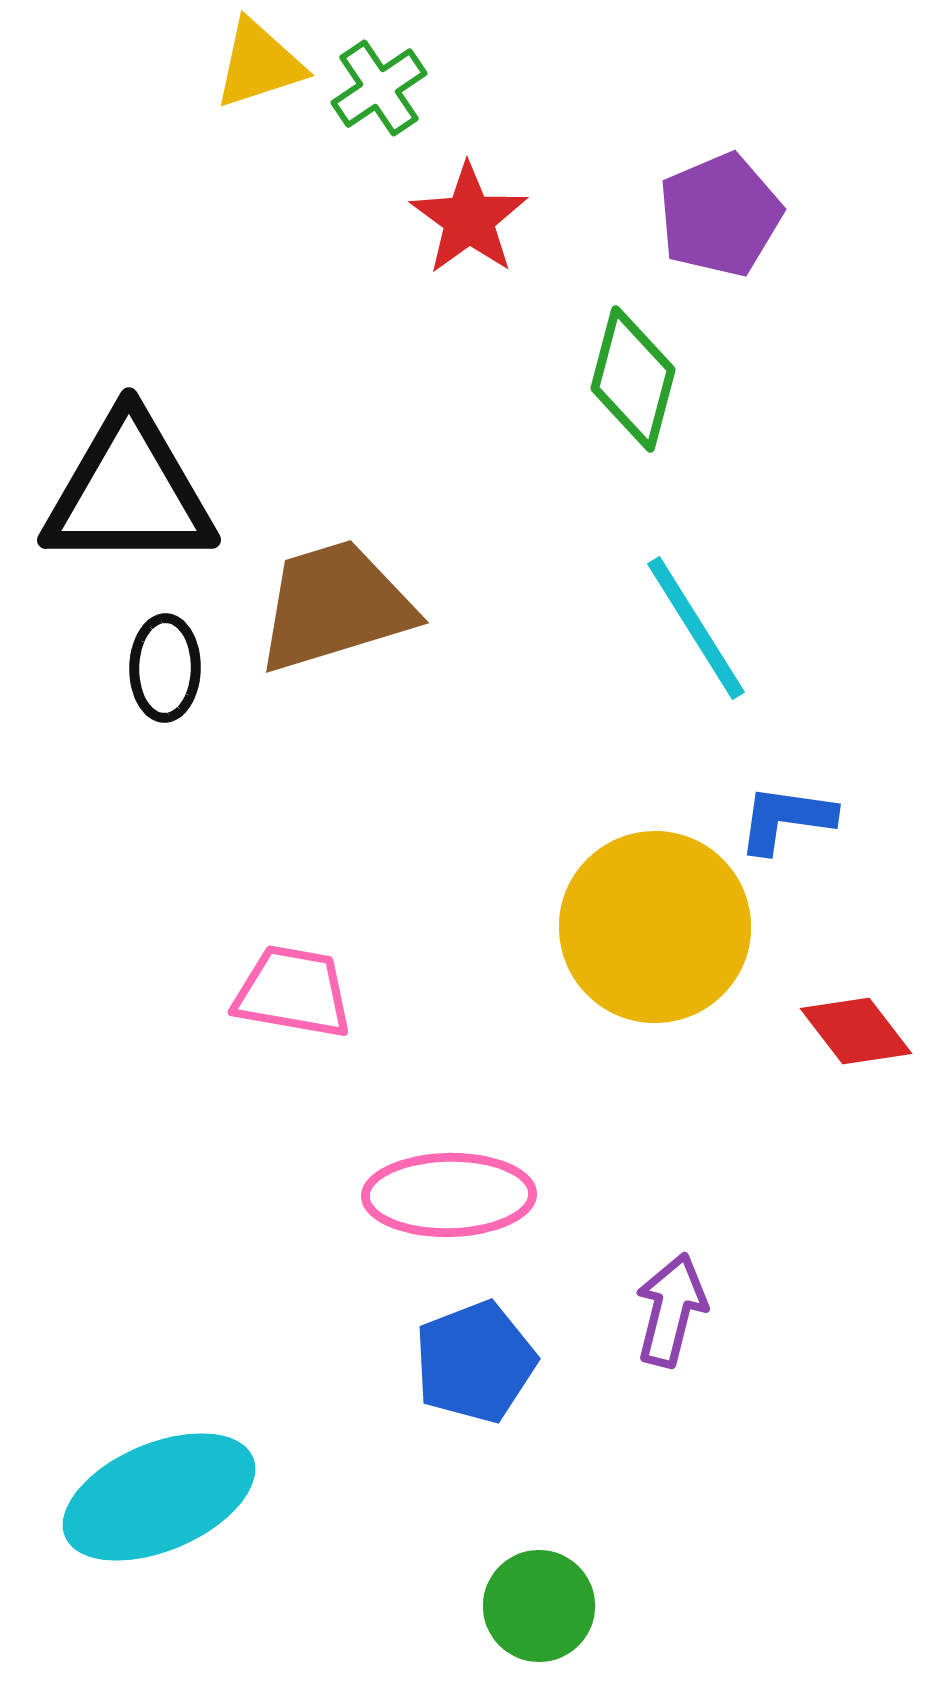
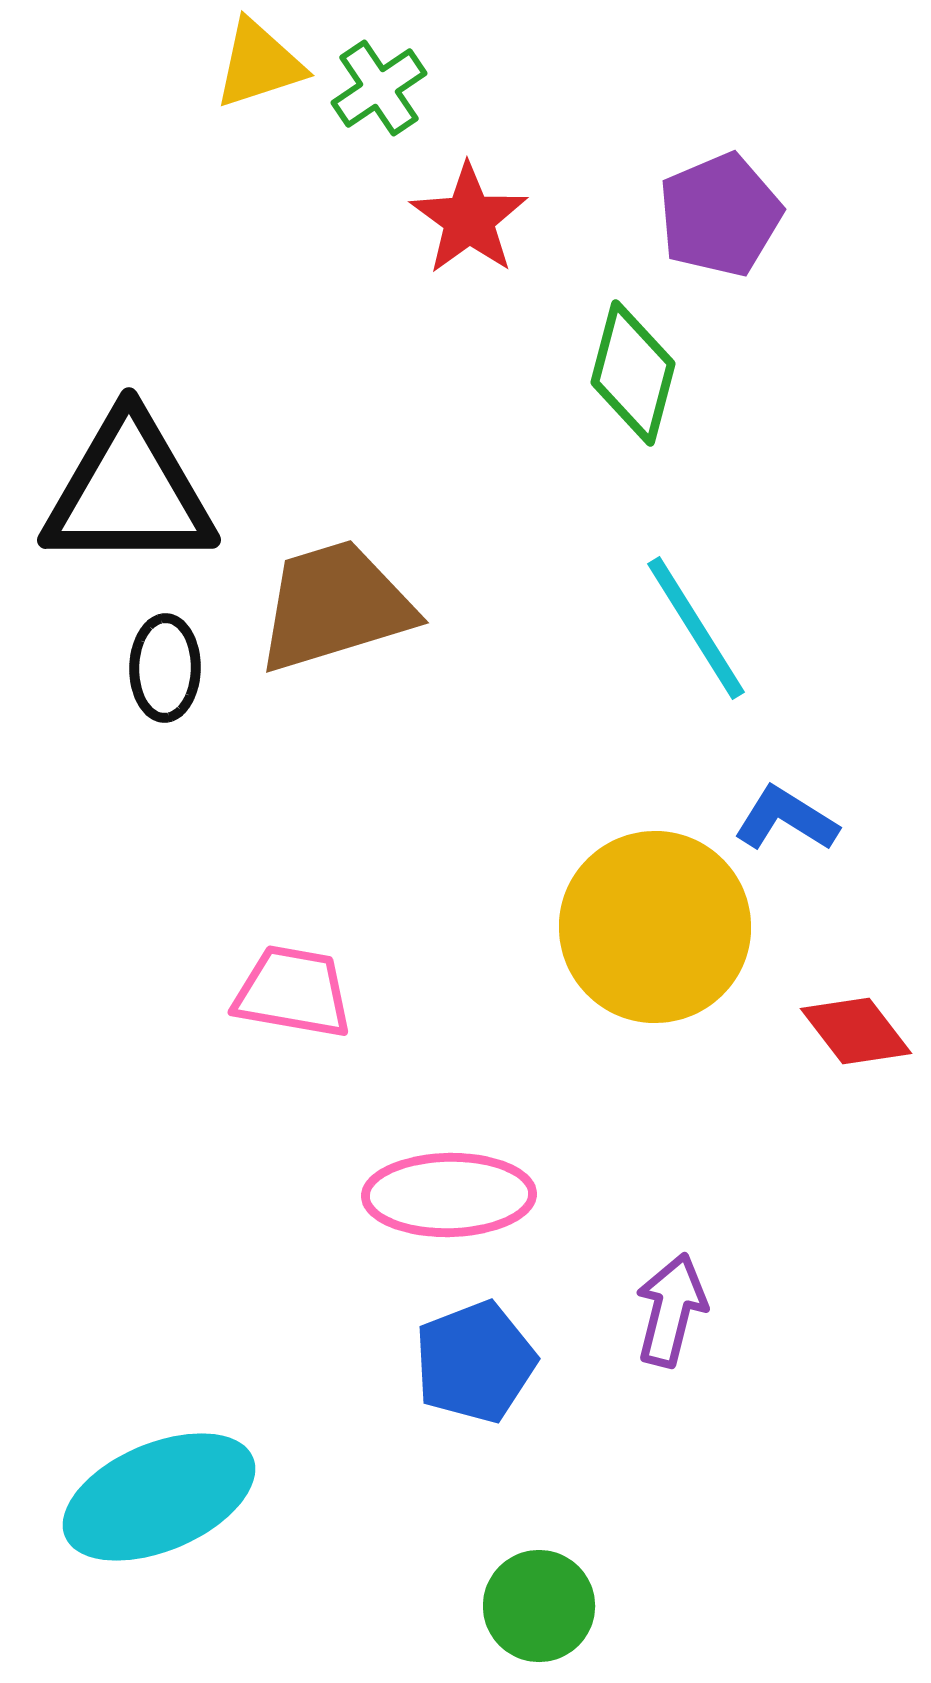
green diamond: moved 6 px up
blue L-shape: rotated 24 degrees clockwise
